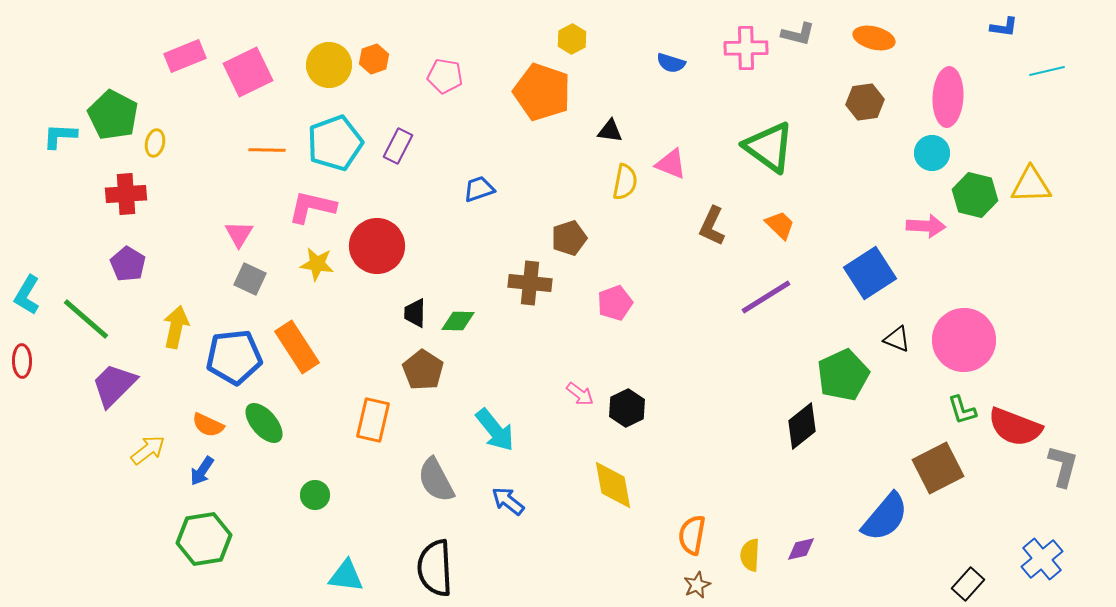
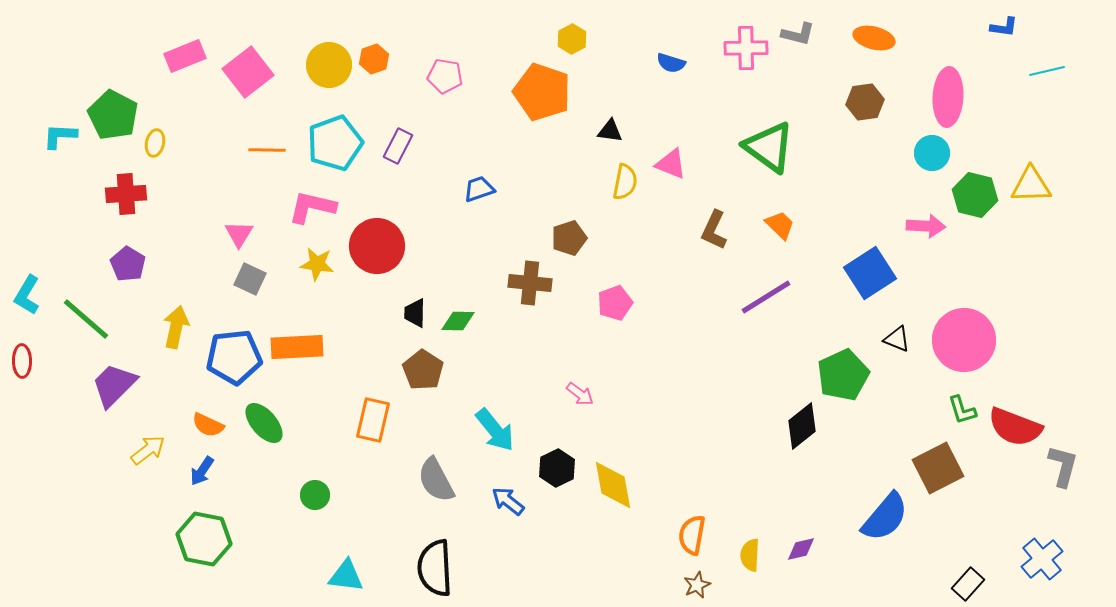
pink square at (248, 72): rotated 12 degrees counterclockwise
brown L-shape at (712, 226): moved 2 px right, 4 px down
orange rectangle at (297, 347): rotated 60 degrees counterclockwise
black hexagon at (627, 408): moved 70 px left, 60 px down
green hexagon at (204, 539): rotated 20 degrees clockwise
